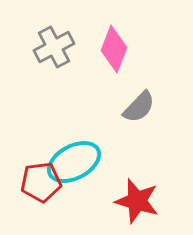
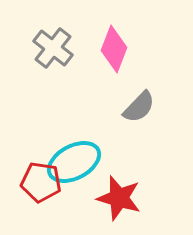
gray cross: moved 1 px left, 1 px down; rotated 24 degrees counterclockwise
red pentagon: rotated 15 degrees clockwise
red star: moved 18 px left, 3 px up
